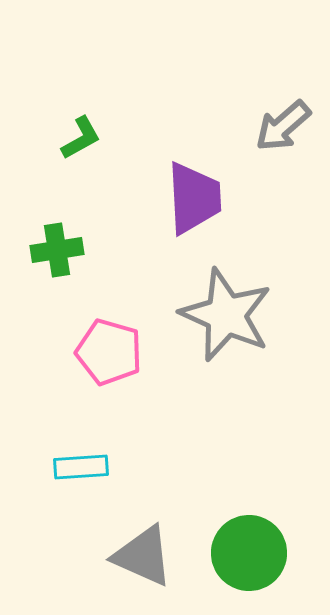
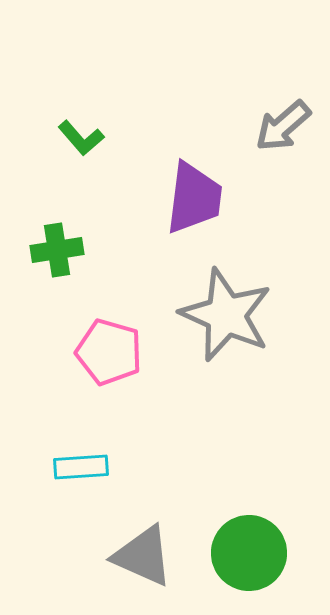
green L-shape: rotated 78 degrees clockwise
purple trapezoid: rotated 10 degrees clockwise
